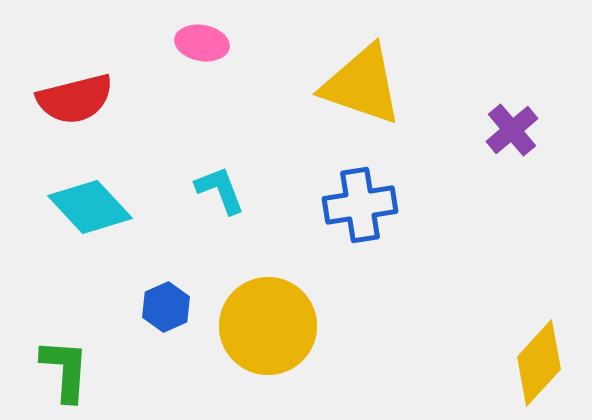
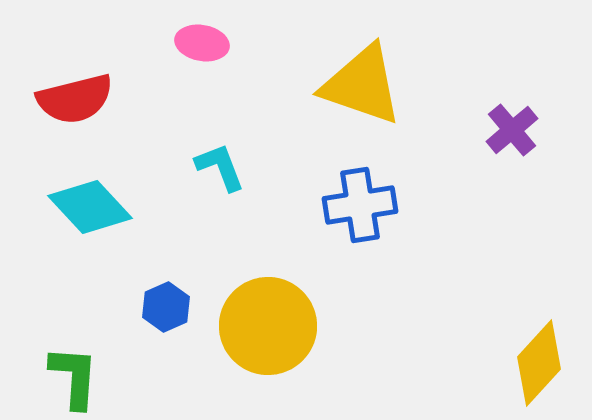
cyan L-shape: moved 23 px up
green L-shape: moved 9 px right, 7 px down
